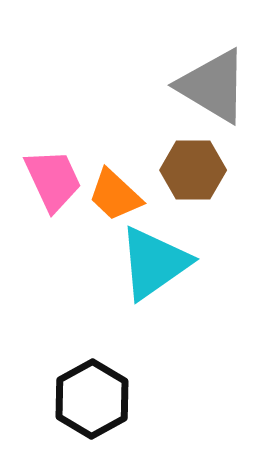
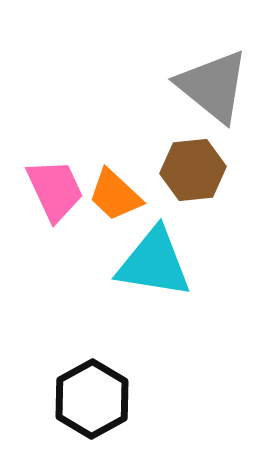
gray triangle: rotated 8 degrees clockwise
brown hexagon: rotated 6 degrees counterclockwise
pink trapezoid: moved 2 px right, 10 px down
cyan triangle: rotated 44 degrees clockwise
